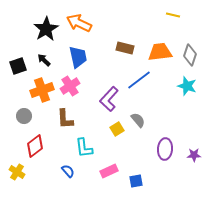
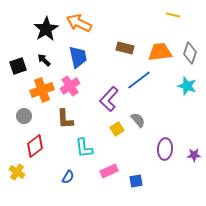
gray diamond: moved 2 px up
blue semicircle: moved 6 px down; rotated 72 degrees clockwise
